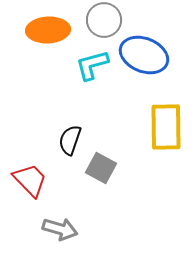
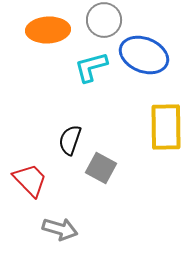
cyan L-shape: moved 1 px left, 2 px down
